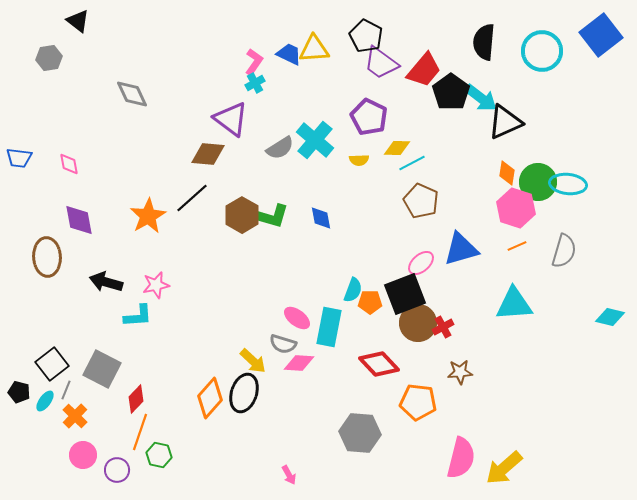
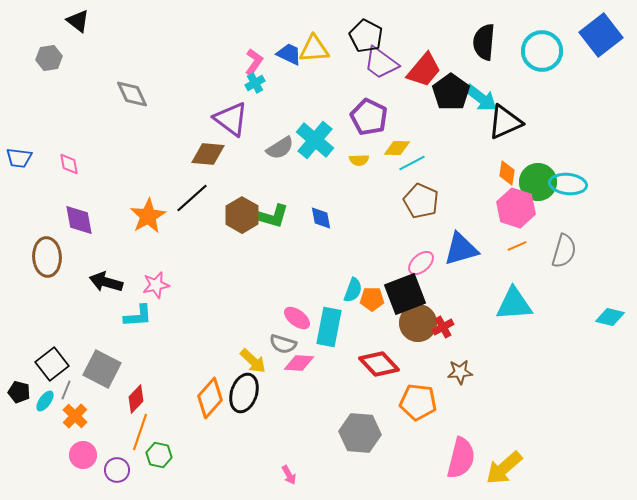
orange pentagon at (370, 302): moved 2 px right, 3 px up
